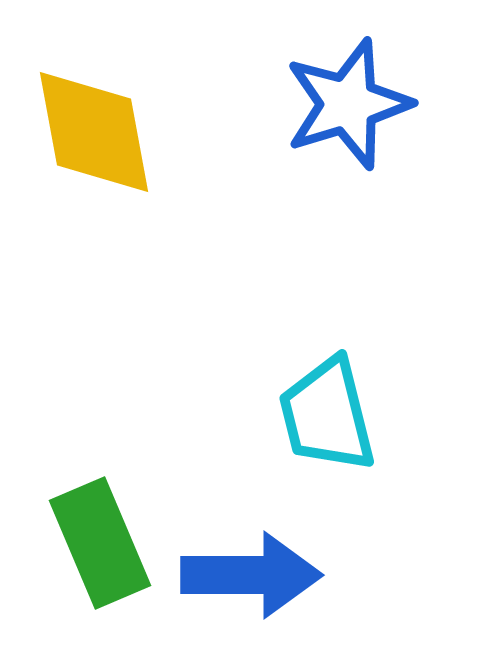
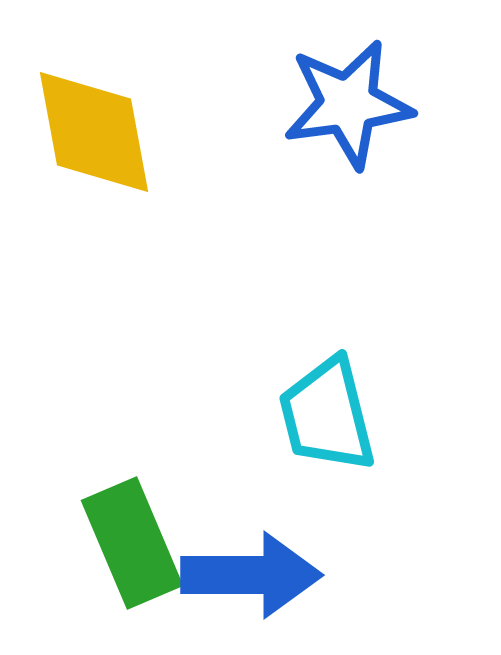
blue star: rotated 9 degrees clockwise
green rectangle: moved 32 px right
